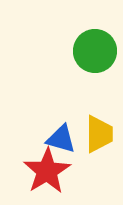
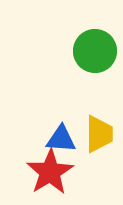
blue triangle: rotated 12 degrees counterclockwise
red star: moved 3 px right, 1 px down
